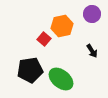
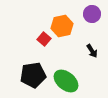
black pentagon: moved 3 px right, 5 px down
green ellipse: moved 5 px right, 2 px down
